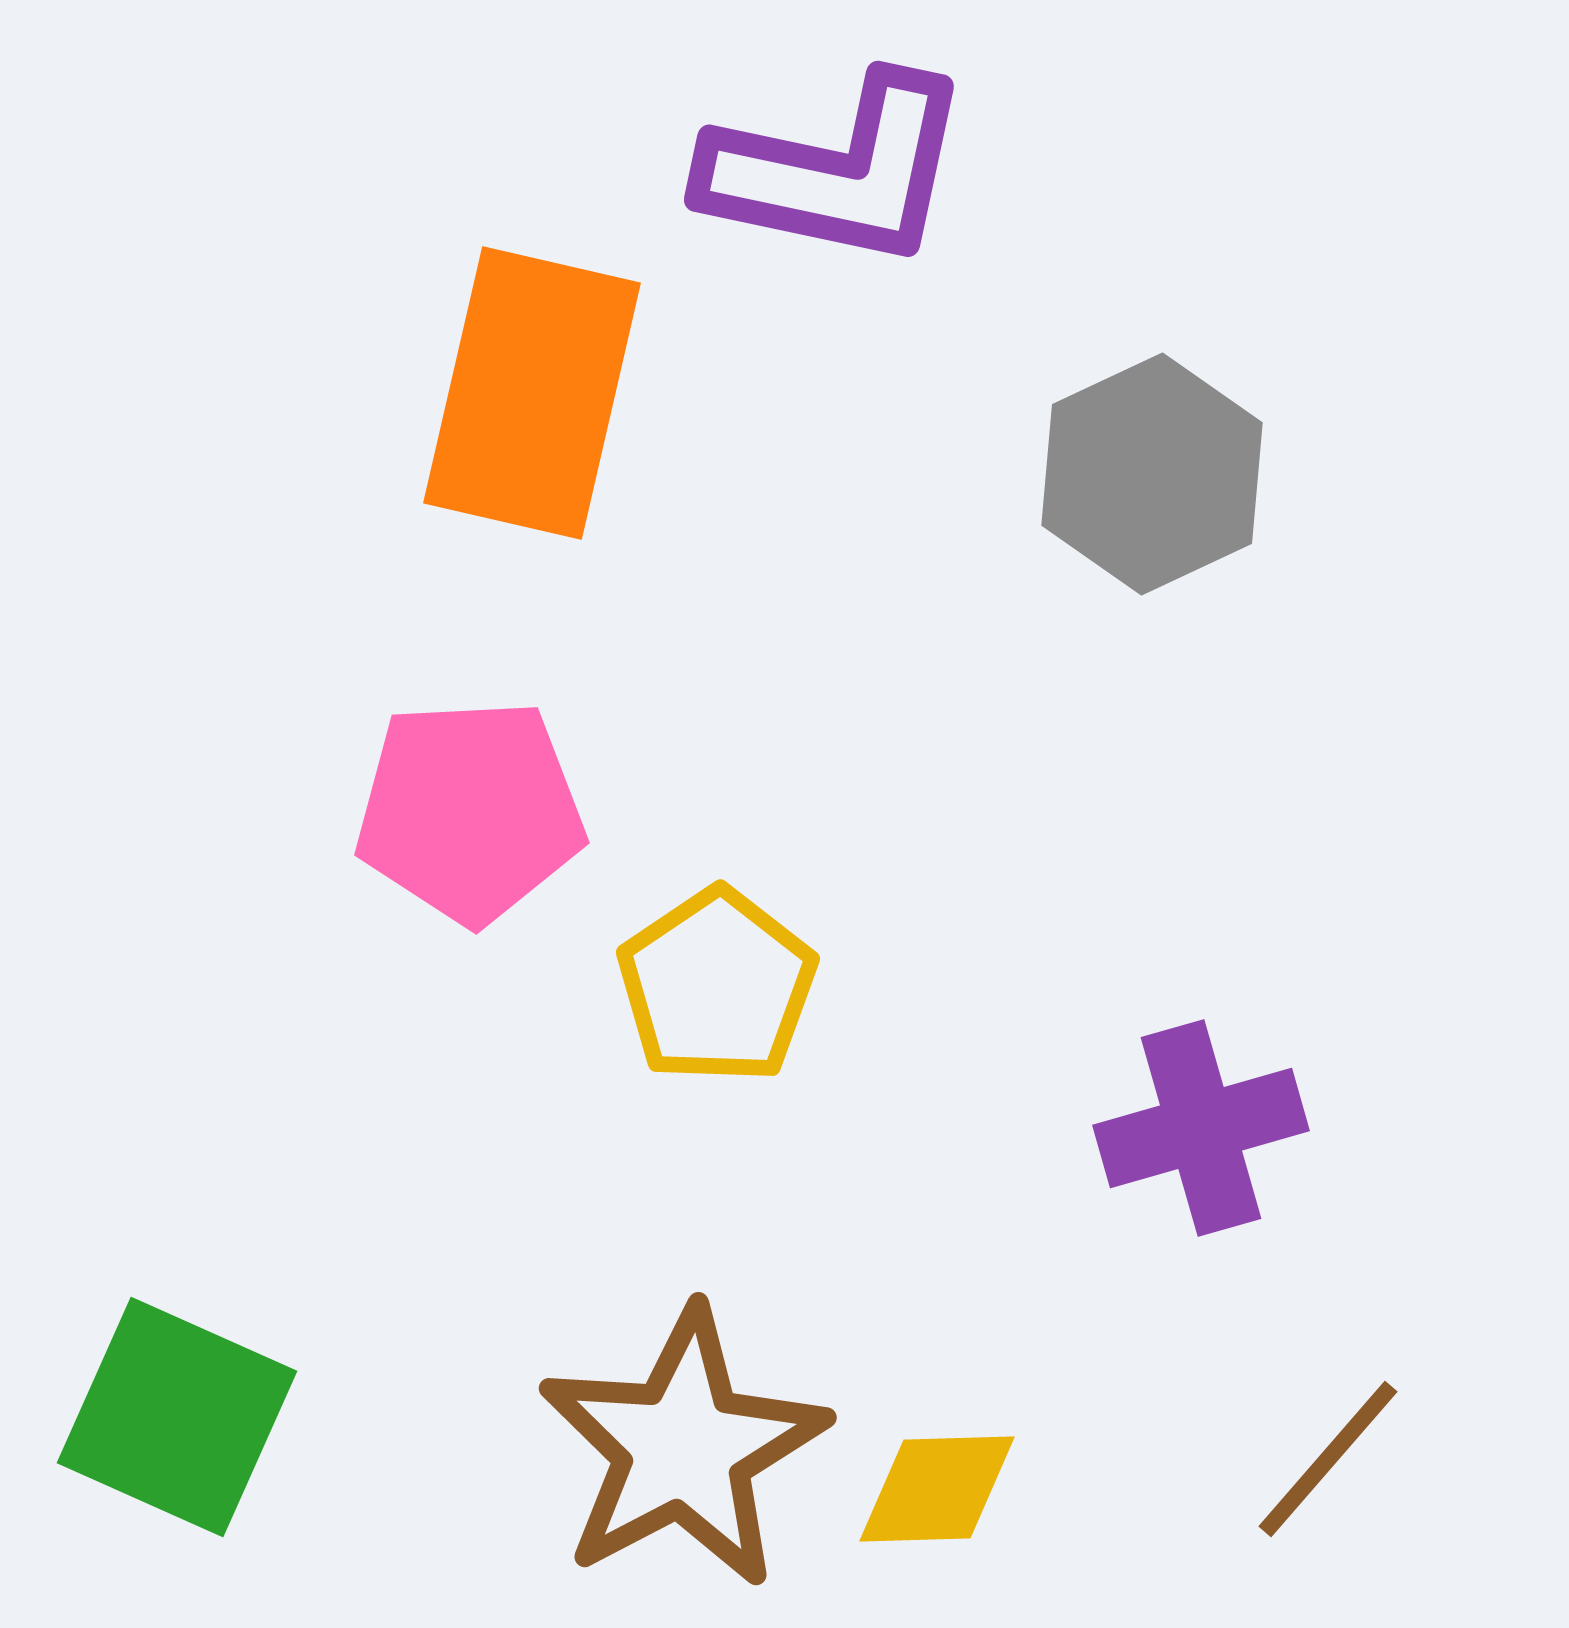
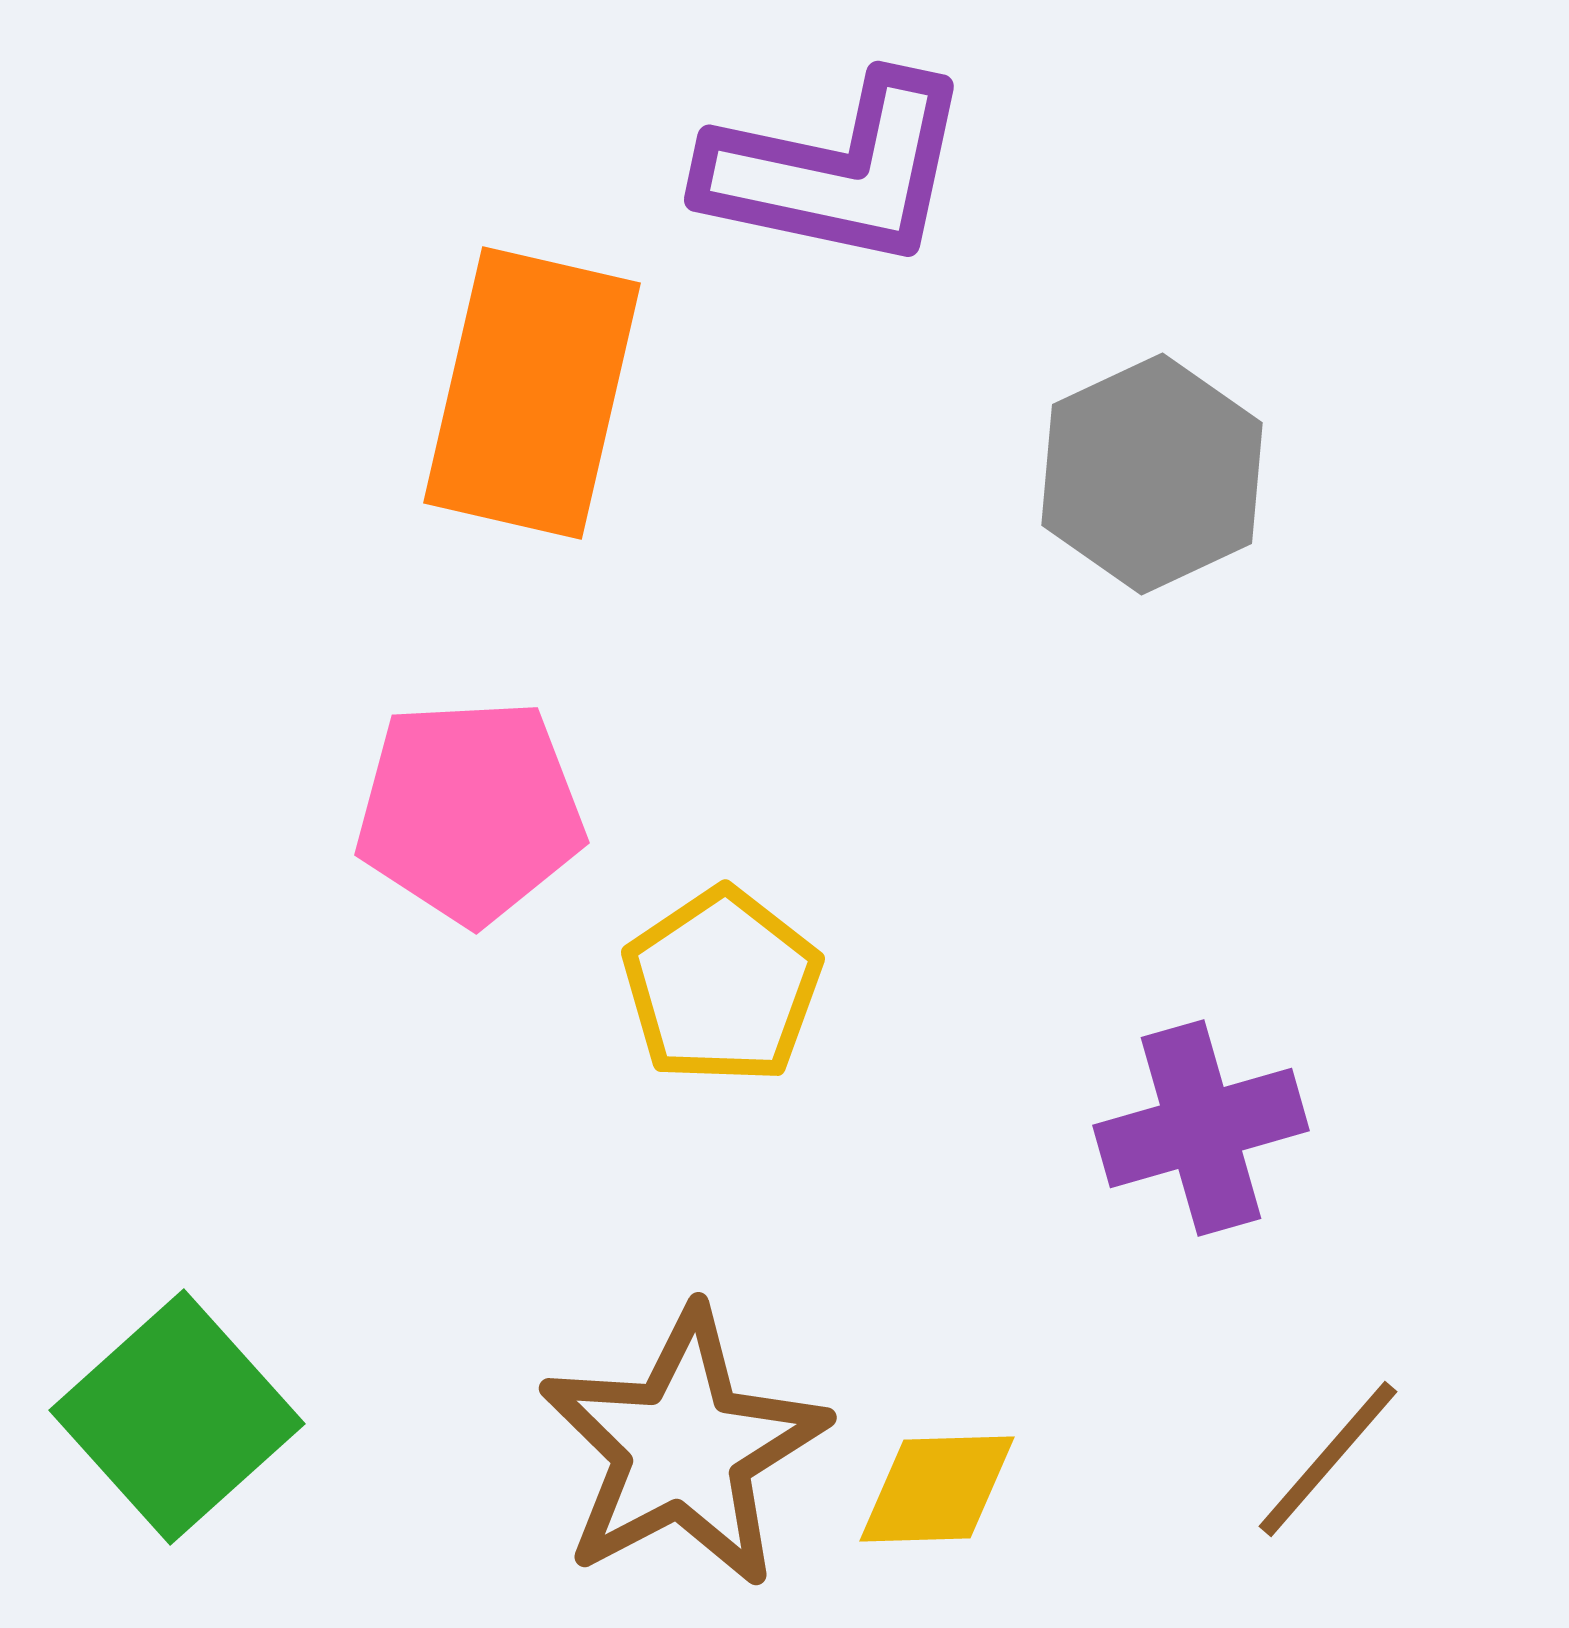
yellow pentagon: moved 5 px right
green square: rotated 24 degrees clockwise
